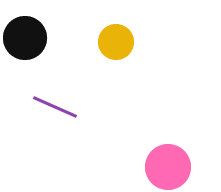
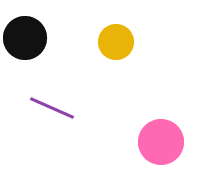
purple line: moved 3 px left, 1 px down
pink circle: moved 7 px left, 25 px up
